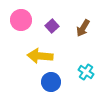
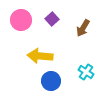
purple square: moved 7 px up
blue circle: moved 1 px up
